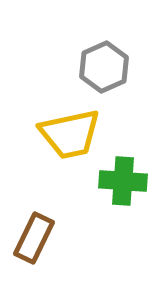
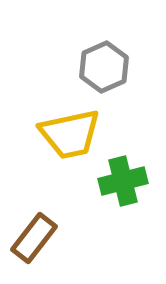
green cross: rotated 18 degrees counterclockwise
brown rectangle: rotated 12 degrees clockwise
